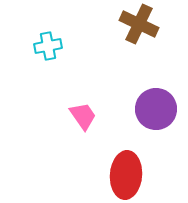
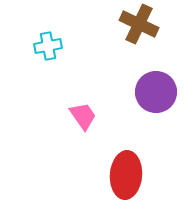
purple circle: moved 17 px up
